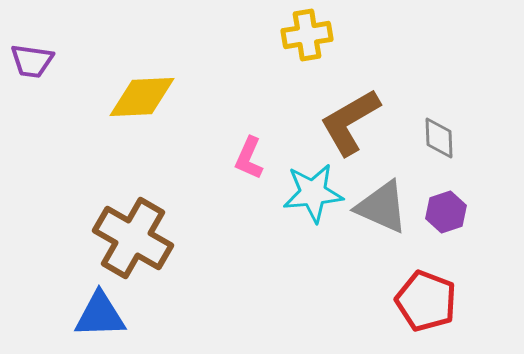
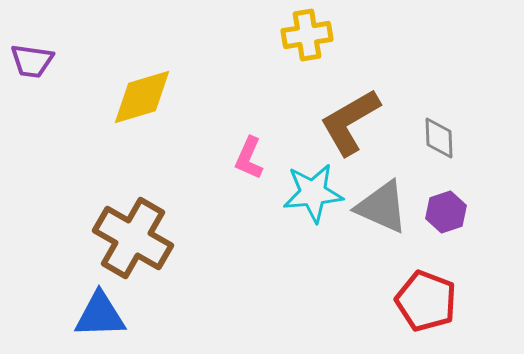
yellow diamond: rotated 14 degrees counterclockwise
